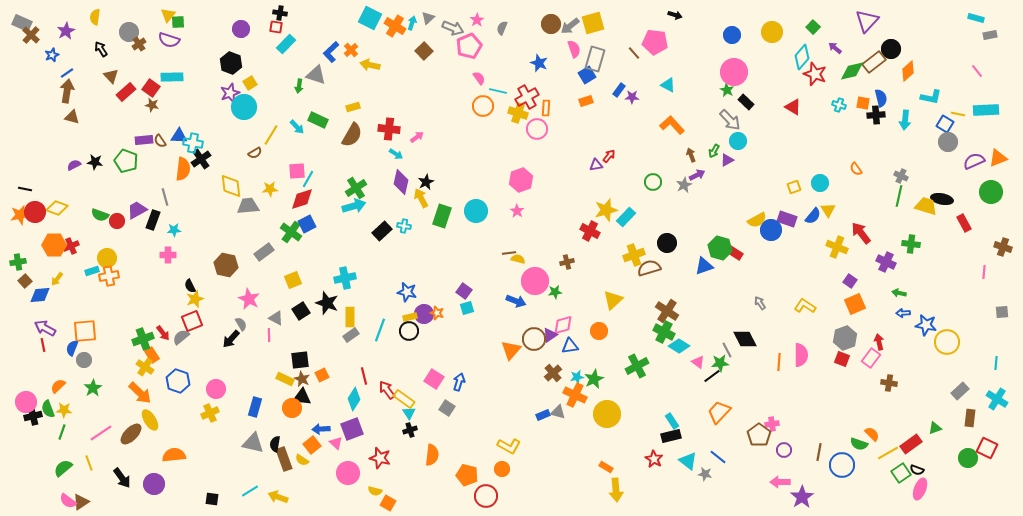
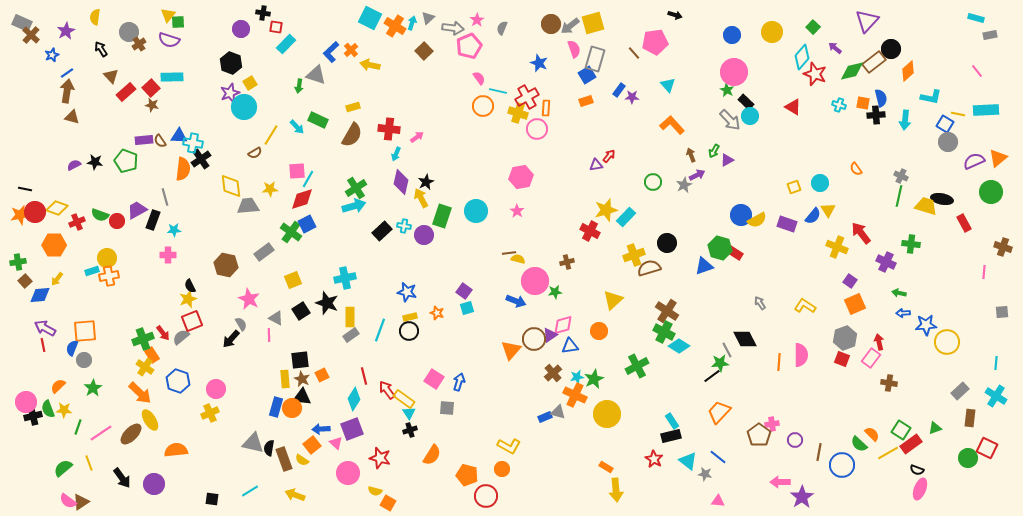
black cross at (280, 13): moved 17 px left
gray arrow at (453, 28): rotated 15 degrees counterclockwise
pink pentagon at (655, 42): rotated 15 degrees counterclockwise
cyan triangle at (668, 85): rotated 21 degrees clockwise
red square at (151, 88): rotated 12 degrees clockwise
cyan circle at (738, 141): moved 12 px right, 25 px up
cyan arrow at (396, 154): rotated 80 degrees clockwise
orange triangle at (998, 158): rotated 18 degrees counterclockwise
pink hexagon at (521, 180): moved 3 px up; rotated 10 degrees clockwise
purple rectangle at (787, 219): moved 5 px down
blue circle at (771, 230): moved 30 px left, 15 px up
red cross at (71, 246): moved 6 px right, 24 px up
yellow star at (195, 299): moved 7 px left
purple circle at (424, 314): moved 79 px up
blue star at (926, 325): rotated 15 degrees counterclockwise
pink triangle at (698, 362): moved 20 px right, 139 px down; rotated 32 degrees counterclockwise
yellow rectangle at (285, 379): rotated 60 degrees clockwise
cyan cross at (997, 399): moved 1 px left, 3 px up
blue rectangle at (255, 407): moved 21 px right
gray square at (447, 408): rotated 28 degrees counterclockwise
blue rectangle at (543, 415): moved 2 px right, 2 px down
green line at (62, 432): moved 16 px right, 5 px up
black semicircle at (275, 444): moved 6 px left, 4 px down
green semicircle at (859, 444): rotated 24 degrees clockwise
purple circle at (784, 450): moved 11 px right, 10 px up
orange semicircle at (174, 455): moved 2 px right, 5 px up
orange semicircle at (432, 455): rotated 25 degrees clockwise
green square at (901, 473): moved 43 px up; rotated 24 degrees counterclockwise
yellow arrow at (278, 497): moved 17 px right, 2 px up
